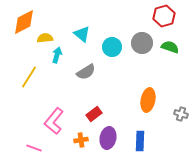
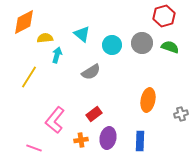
cyan circle: moved 2 px up
gray semicircle: moved 5 px right
gray cross: rotated 32 degrees counterclockwise
pink L-shape: moved 1 px right, 1 px up
